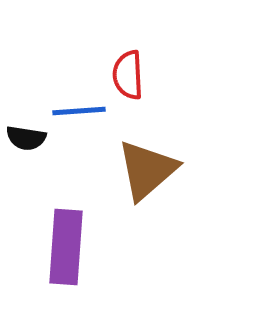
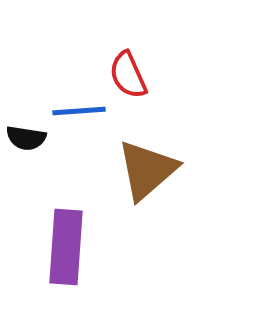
red semicircle: rotated 21 degrees counterclockwise
